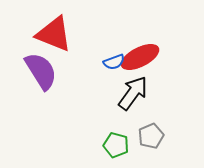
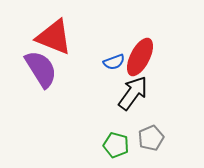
red triangle: moved 3 px down
red ellipse: rotated 36 degrees counterclockwise
purple semicircle: moved 2 px up
gray pentagon: moved 2 px down
